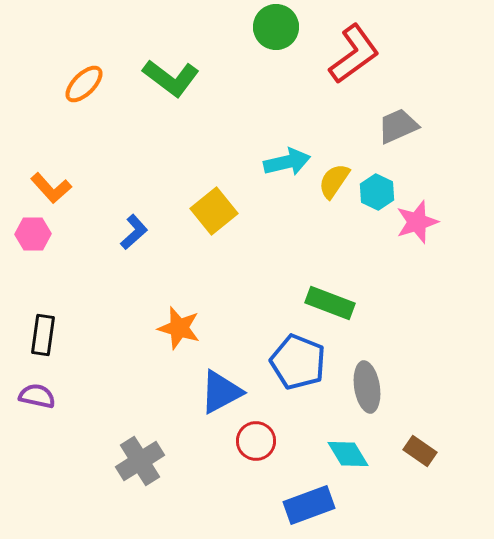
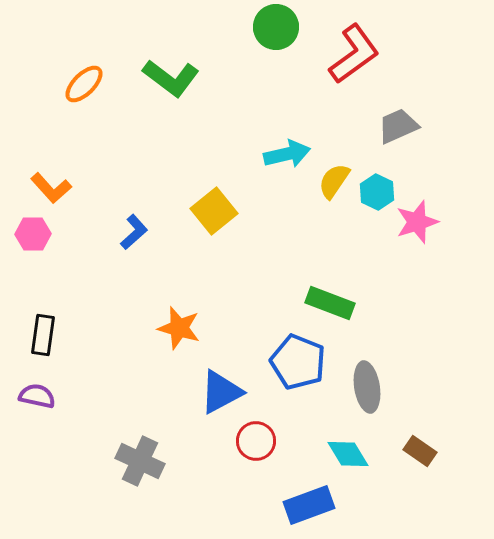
cyan arrow: moved 8 px up
gray cross: rotated 33 degrees counterclockwise
